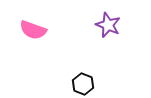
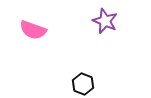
purple star: moved 3 px left, 4 px up
